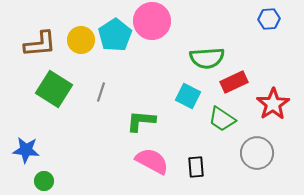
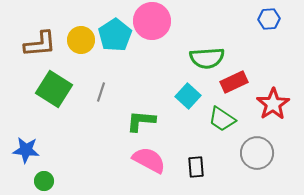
cyan square: rotated 15 degrees clockwise
pink semicircle: moved 3 px left, 1 px up
